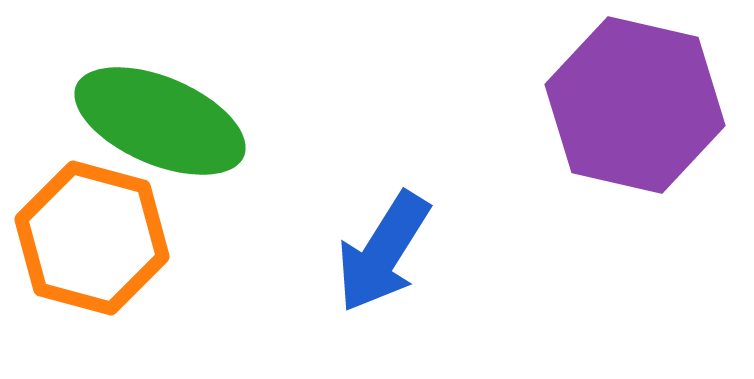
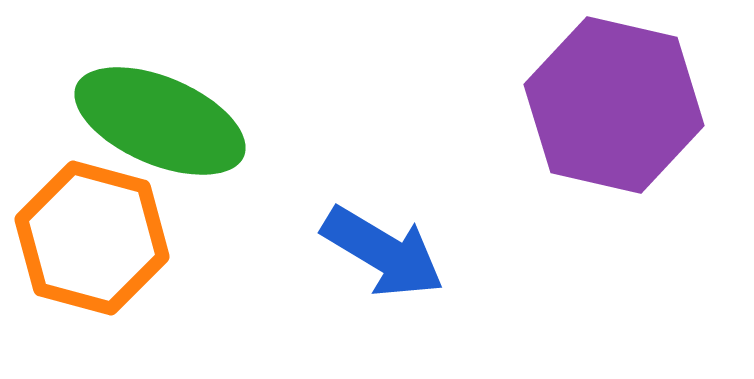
purple hexagon: moved 21 px left
blue arrow: rotated 91 degrees counterclockwise
